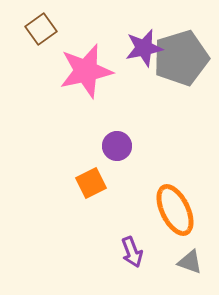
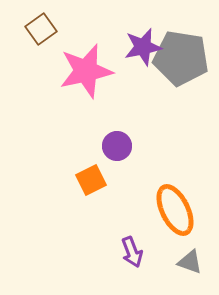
purple star: moved 1 px left, 1 px up
gray pentagon: rotated 26 degrees clockwise
orange square: moved 3 px up
